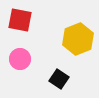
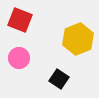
red square: rotated 10 degrees clockwise
pink circle: moved 1 px left, 1 px up
